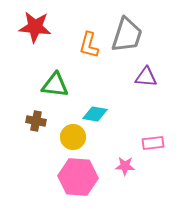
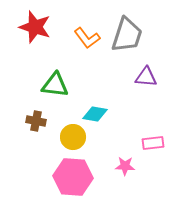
red star: rotated 12 degrees clockwise
orange L-shape: moved 2 px left, 7 px up; rotated 52 degrees counterclockwise
pink hexagon: moved 5 px left
